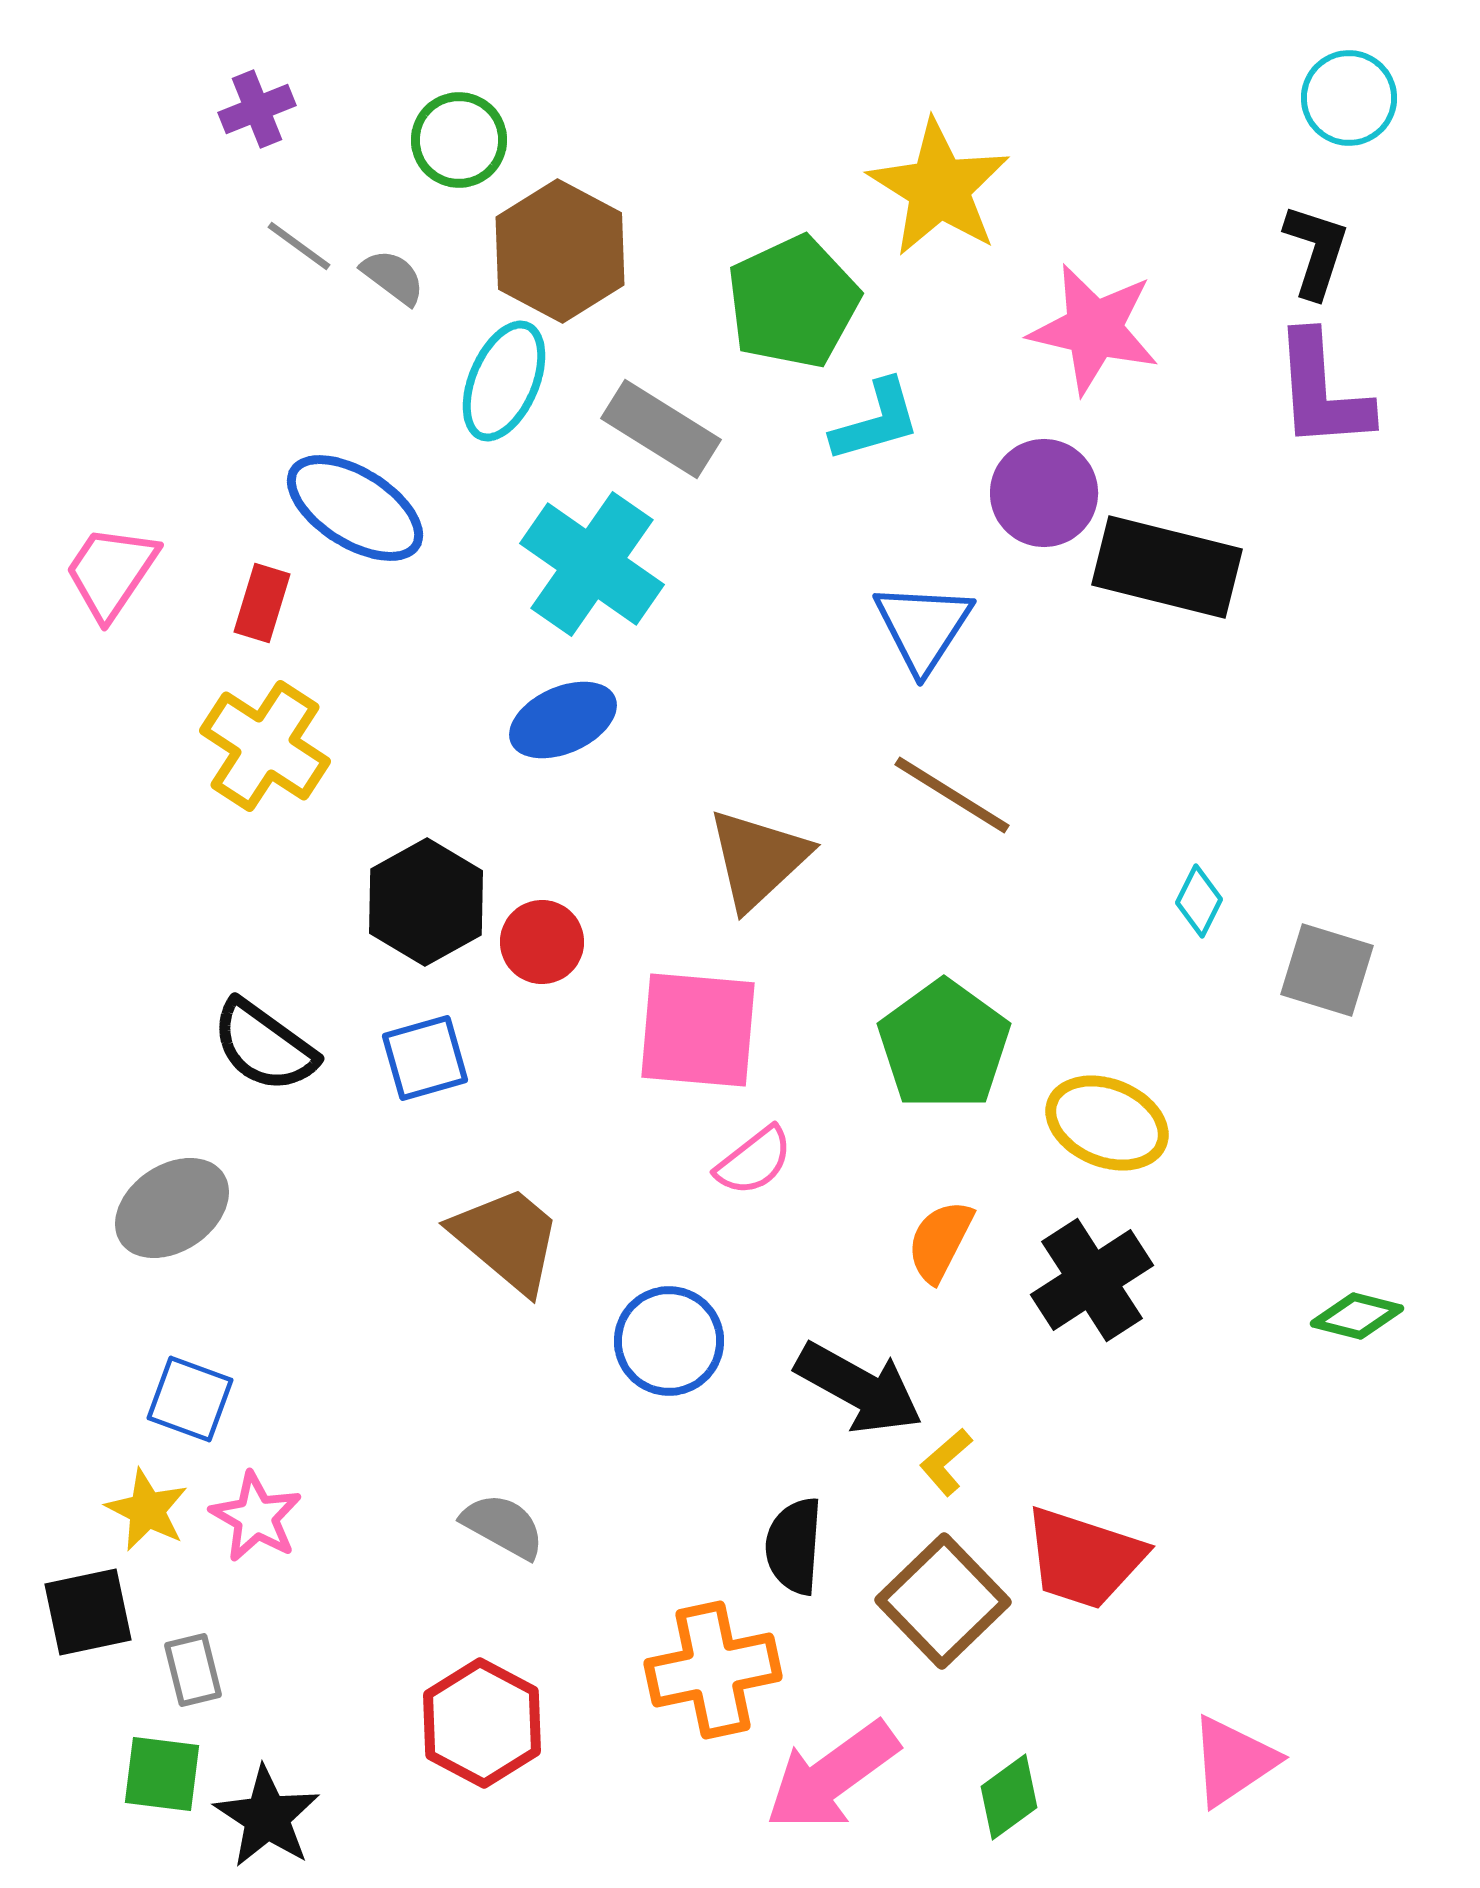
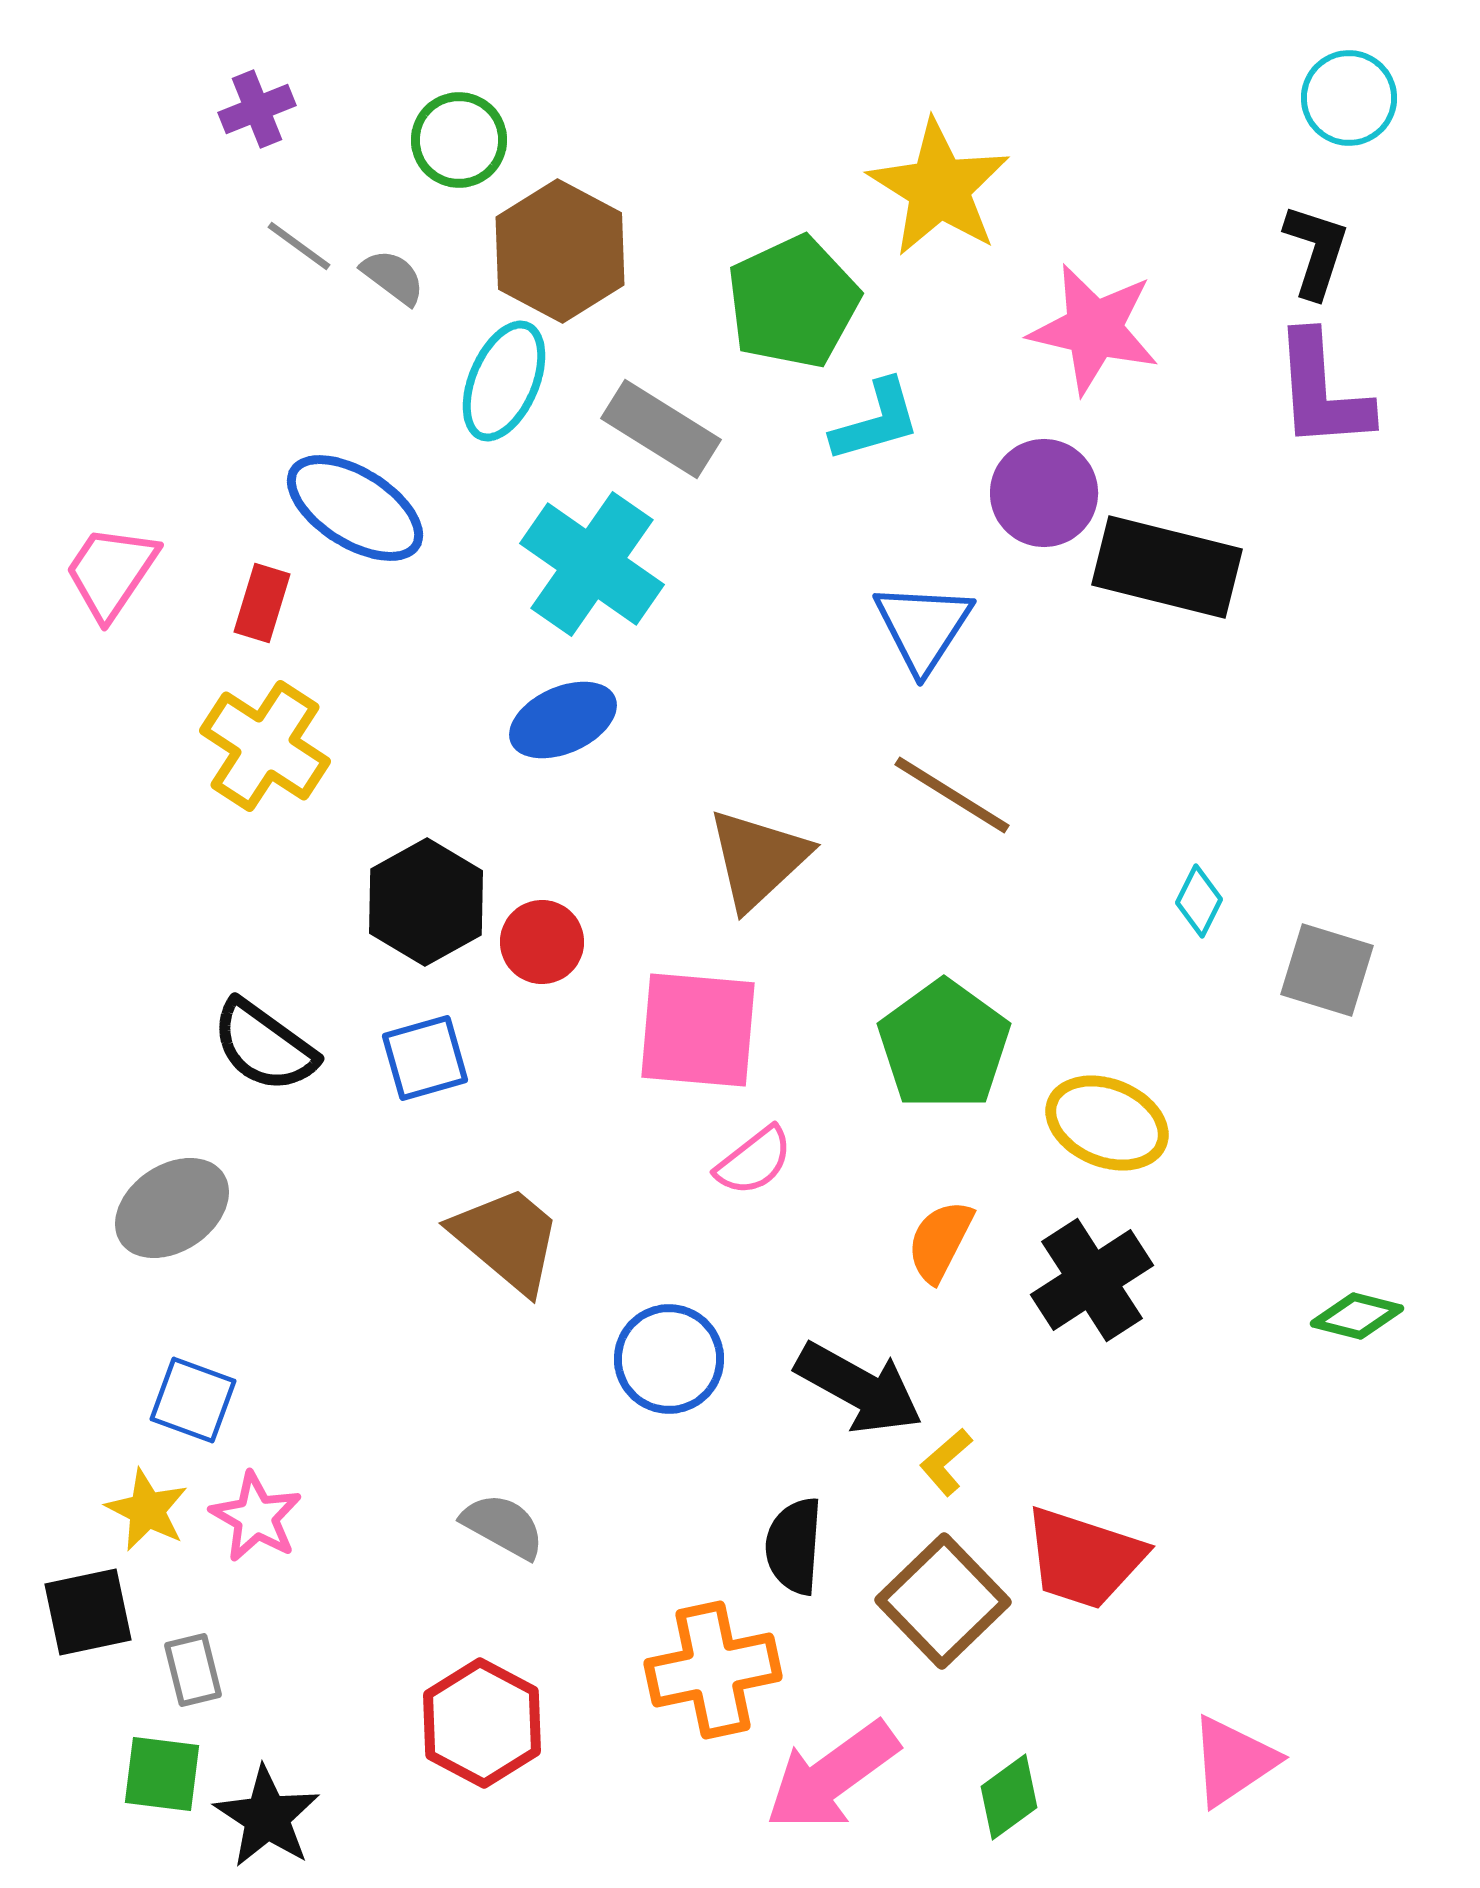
blue circle at (669, 1341): moved 18 px down
blue square at (190, 1399): moved 3 px right, 1 px down
